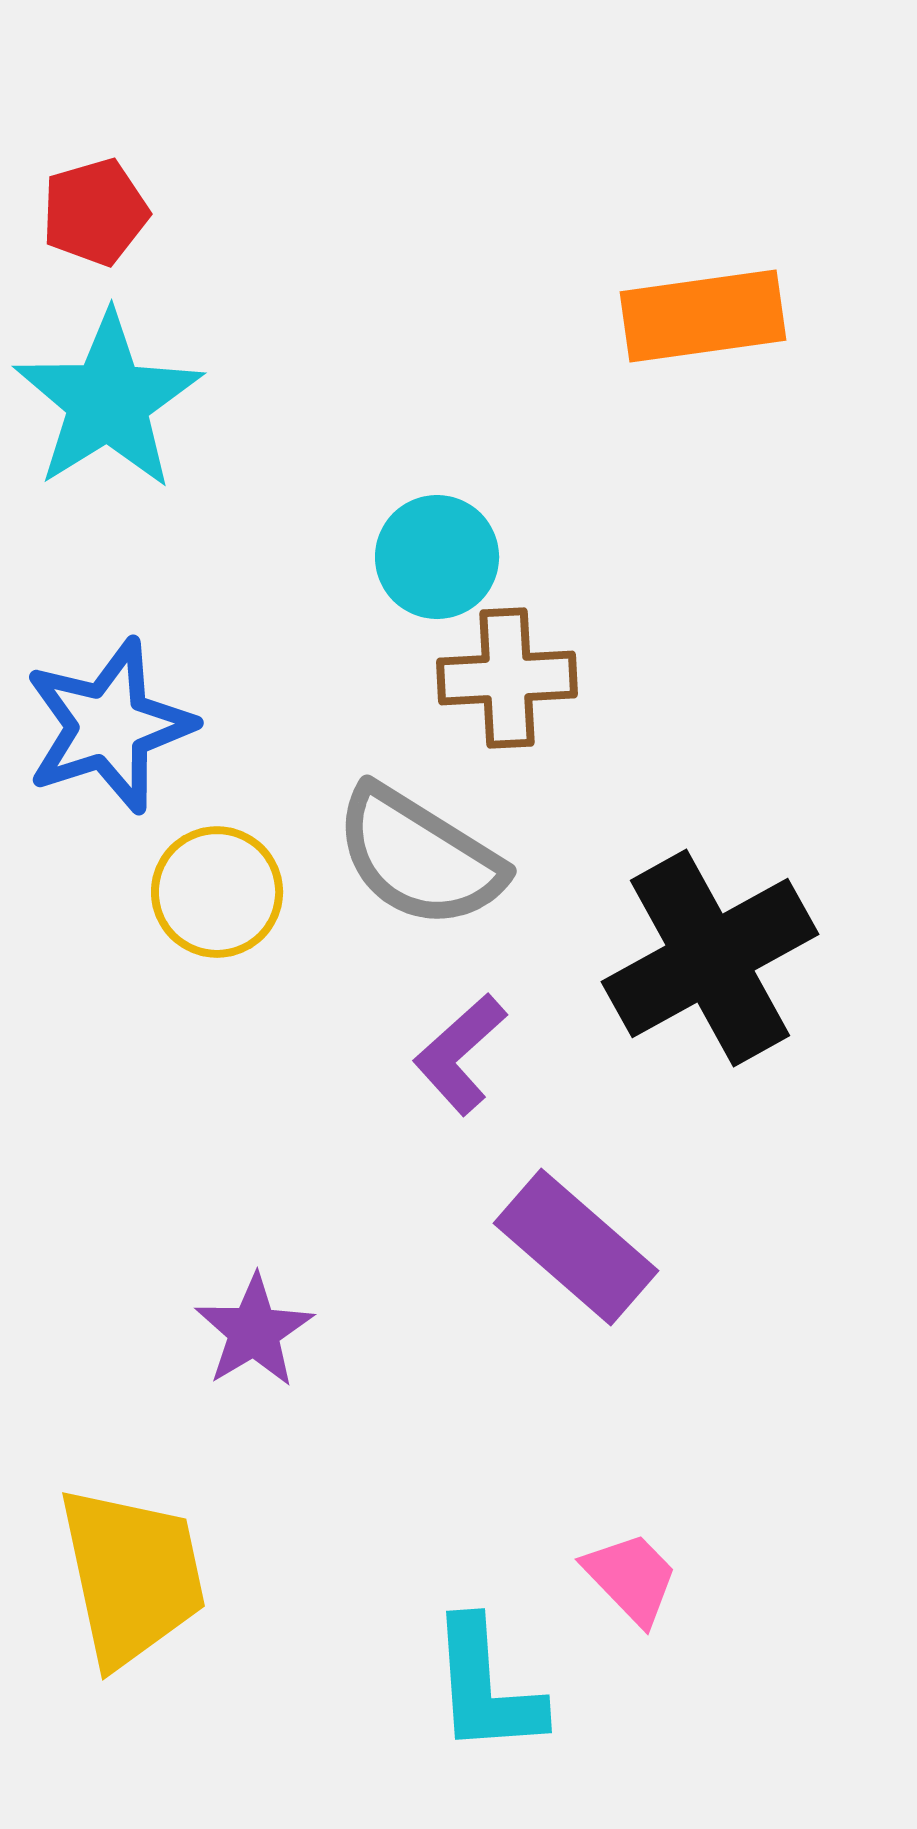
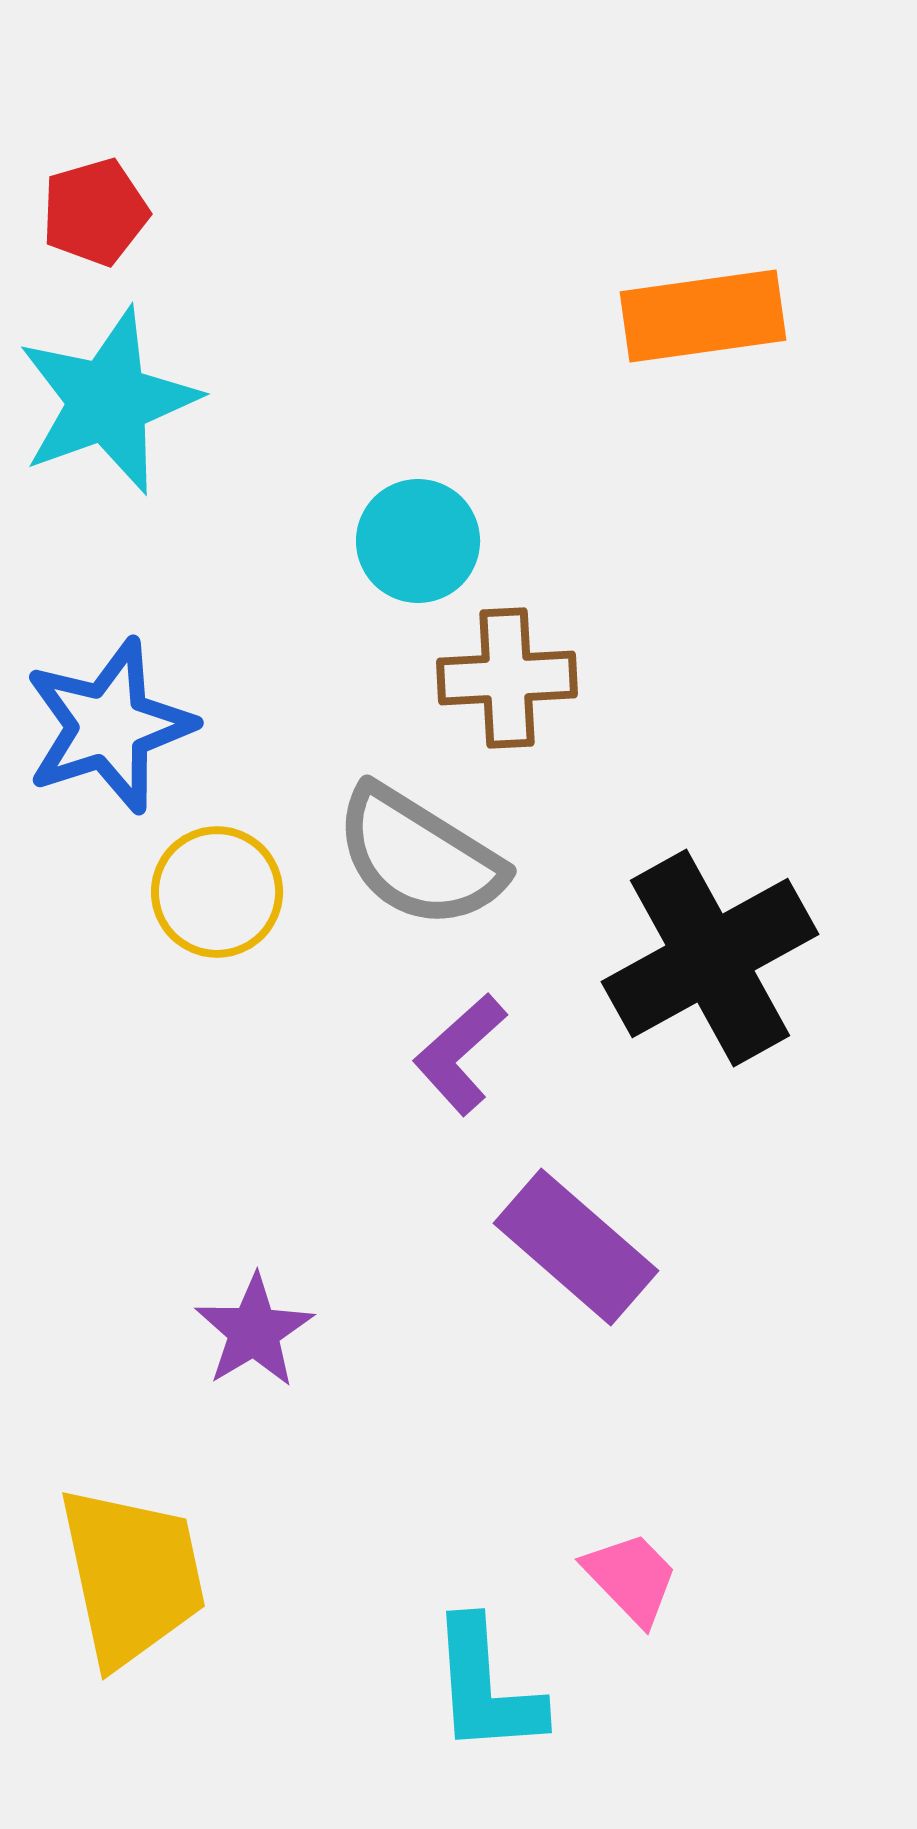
cyan star: rotated 12 degrees clockwise
cyan circle: moved 19 px left, 16 px up
